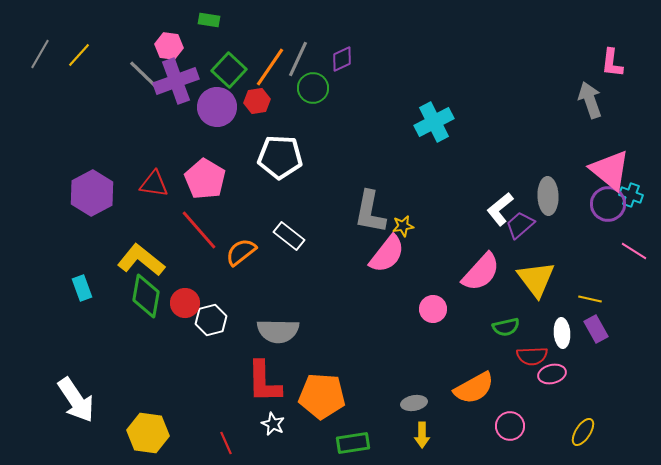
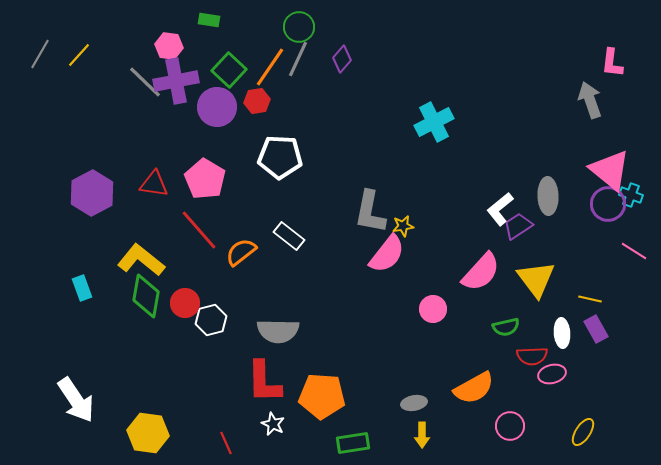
purple diamond at (342, 59): rotated 24 degrees counterclockwise
gray line at (145, 76): moved 6 px down
purple cross at (176, 81): rotated 9 degrees clockwise
green circle at (313, 88): moved 14 px left, 61 px up
purple trapezoid at (520, 225): moved 2 px left, 1 px down; rotated 8 degrees clockwise
